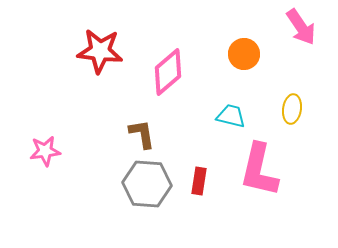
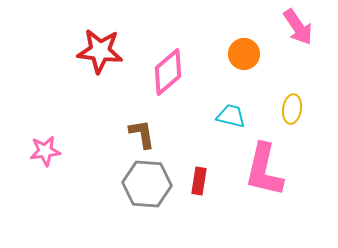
pink arrow: moved 3 px left
pink L-shape: moved 5 px right
